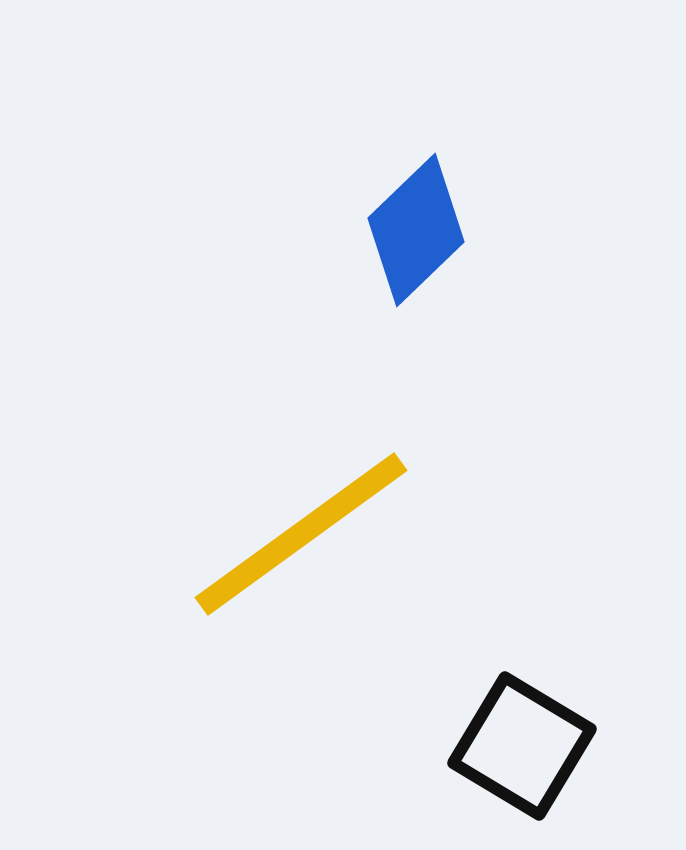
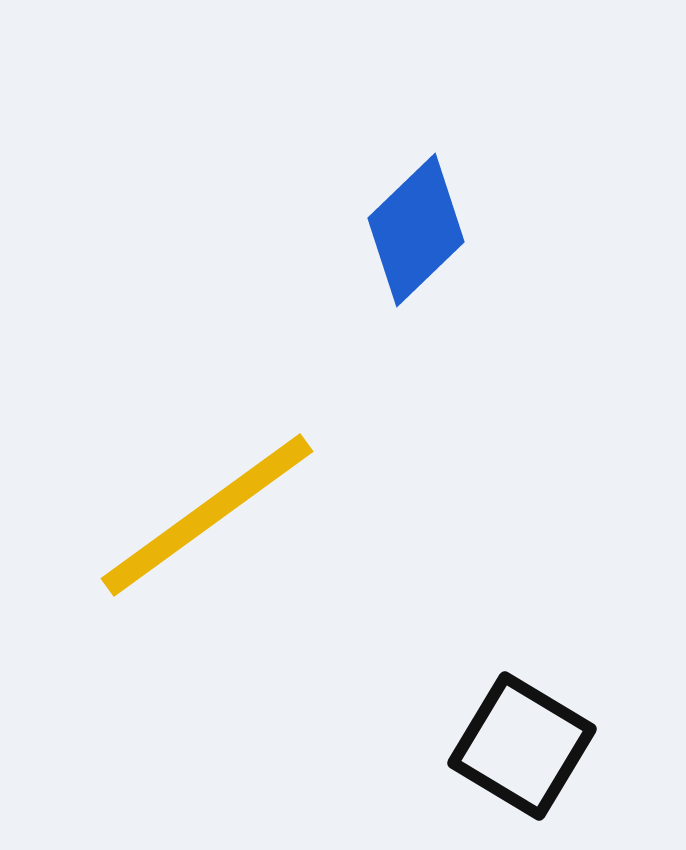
yellow line: moved 94 px left, 19 px up
